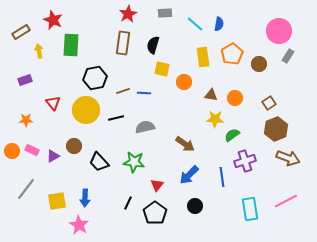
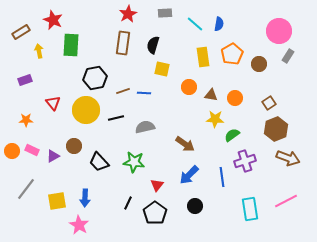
orange circle at (184, 82): moved 5 px right, 5 px down
